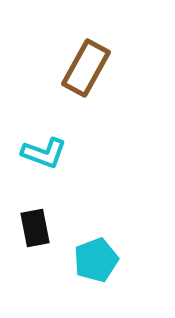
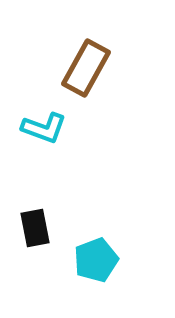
cyan L-shape: moved 25 px up
